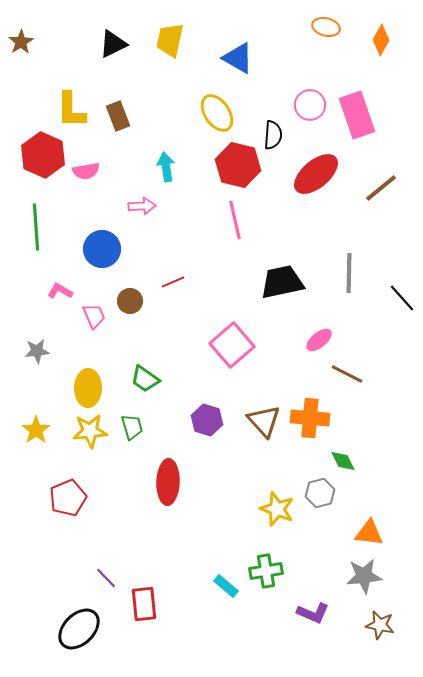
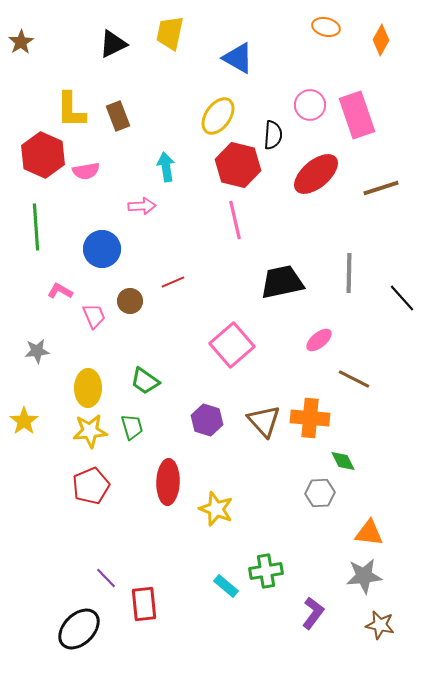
yellow trapezoid at (170, 40): moved 7 px up
yellow ellipse at (217, 113): moved 1 px right, 3 px down; rotated 69 degrees clockwise
brown line at (381, 188): rotated 21 degrees clockwise
brown line at (347, 374): moved 7 px right, 5 px down
green trapezoid at (145, 379): moved 2 px down
yellow star at (36, 430): moved 12 px left, 9 px up
gray hexagon at (320, 493): rotated 12 degrees clockwise
red pentagon at (68, 498): moved 23 px right, 12 px up
yellow star at (277, 509): moved 61 px left
purple L-shape at (313, 613): rotated 76 degrees counterclockwise
